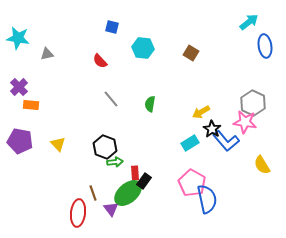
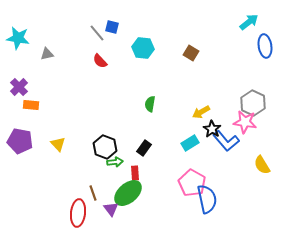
gray line: moved 14 px left, 66 px up
black rectangle: moved 33 px up
